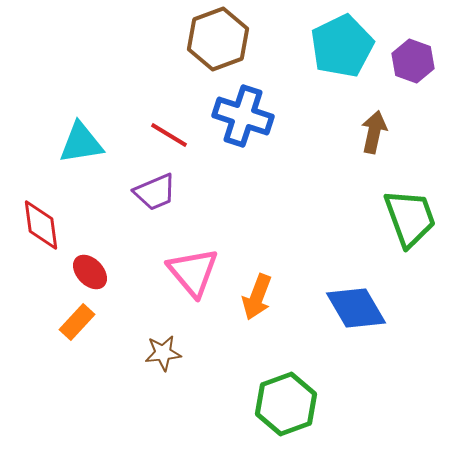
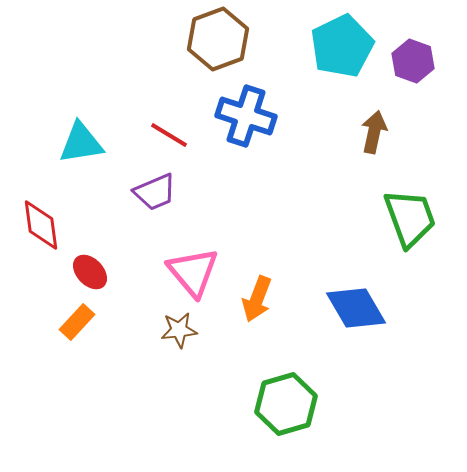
blue cross: moved 3 px right
orange arrow: moved 2 px down
brown star: moved 16 px right, 23 px up
green hexagon: rotated 4 degrees clockwise
